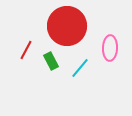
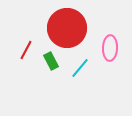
red circle: moved 2 px down
